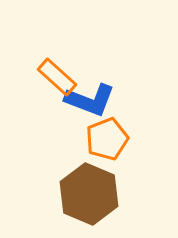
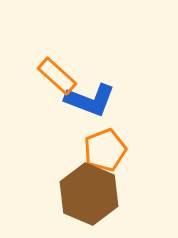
orange rectangle: moved 1 px up
orange pentagon: moved 2 px left, 11 px down
